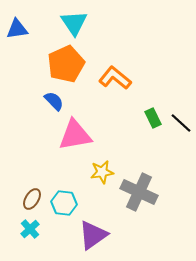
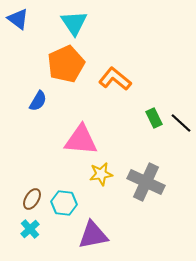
blue triangle: moved 1 px right, 10 px up; rotated 45 degrees clockwise
orange L-shape: moved 1 px down
blue semicircle: moved 16 px left; rotated 75 degrees clockwise
green rectangle: moved 1 px right
pink triangle: moved 6 px right, 5 px down; rotated 15 degrees clockwise
yellow star: moved 1 px left, 2 px down
gray cross: moved 7 px right, 10 px up
purple triangle: rotated 24 degrees clockwise
